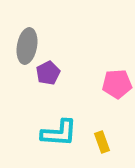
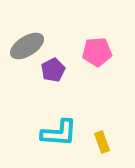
gray ellipse: rotated 48 degrees clockwise
purple pentagon: moved 5 px right, 3 px up
pink pentagon: moved 20 px left, 32 px up
